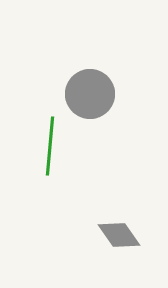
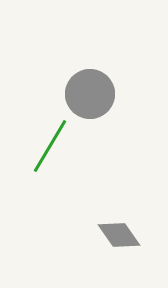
green line: rotated 26 degrees clockwise
